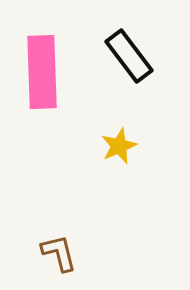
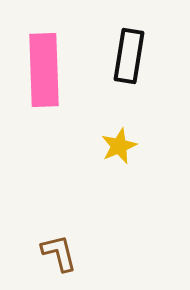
black rectangle: rotated 46 degrees clockwise
pink rectangle: moved 2 px right, 2 px up
